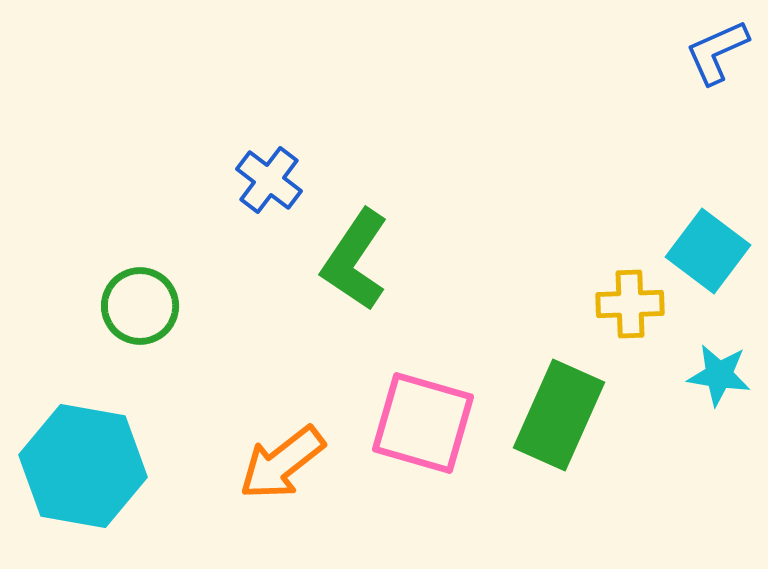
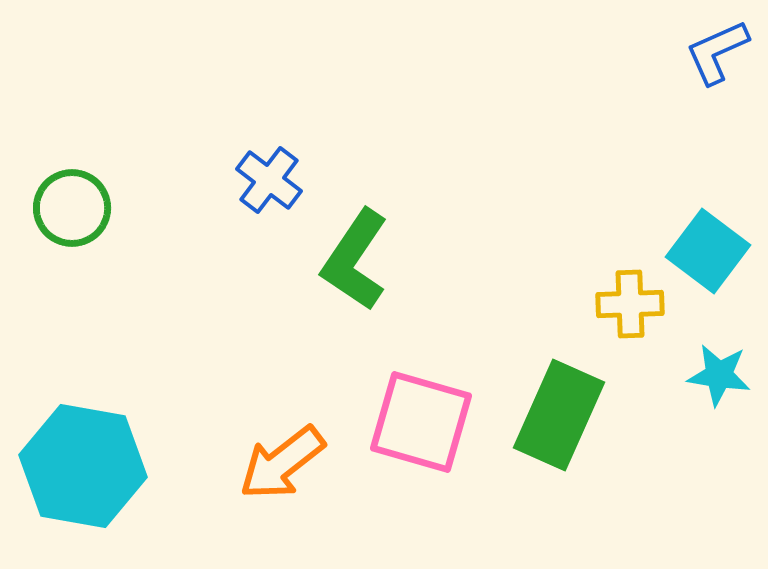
green circle: moved 68 px left, 98 px up
pink square: moved 2 px left, 1 px up
